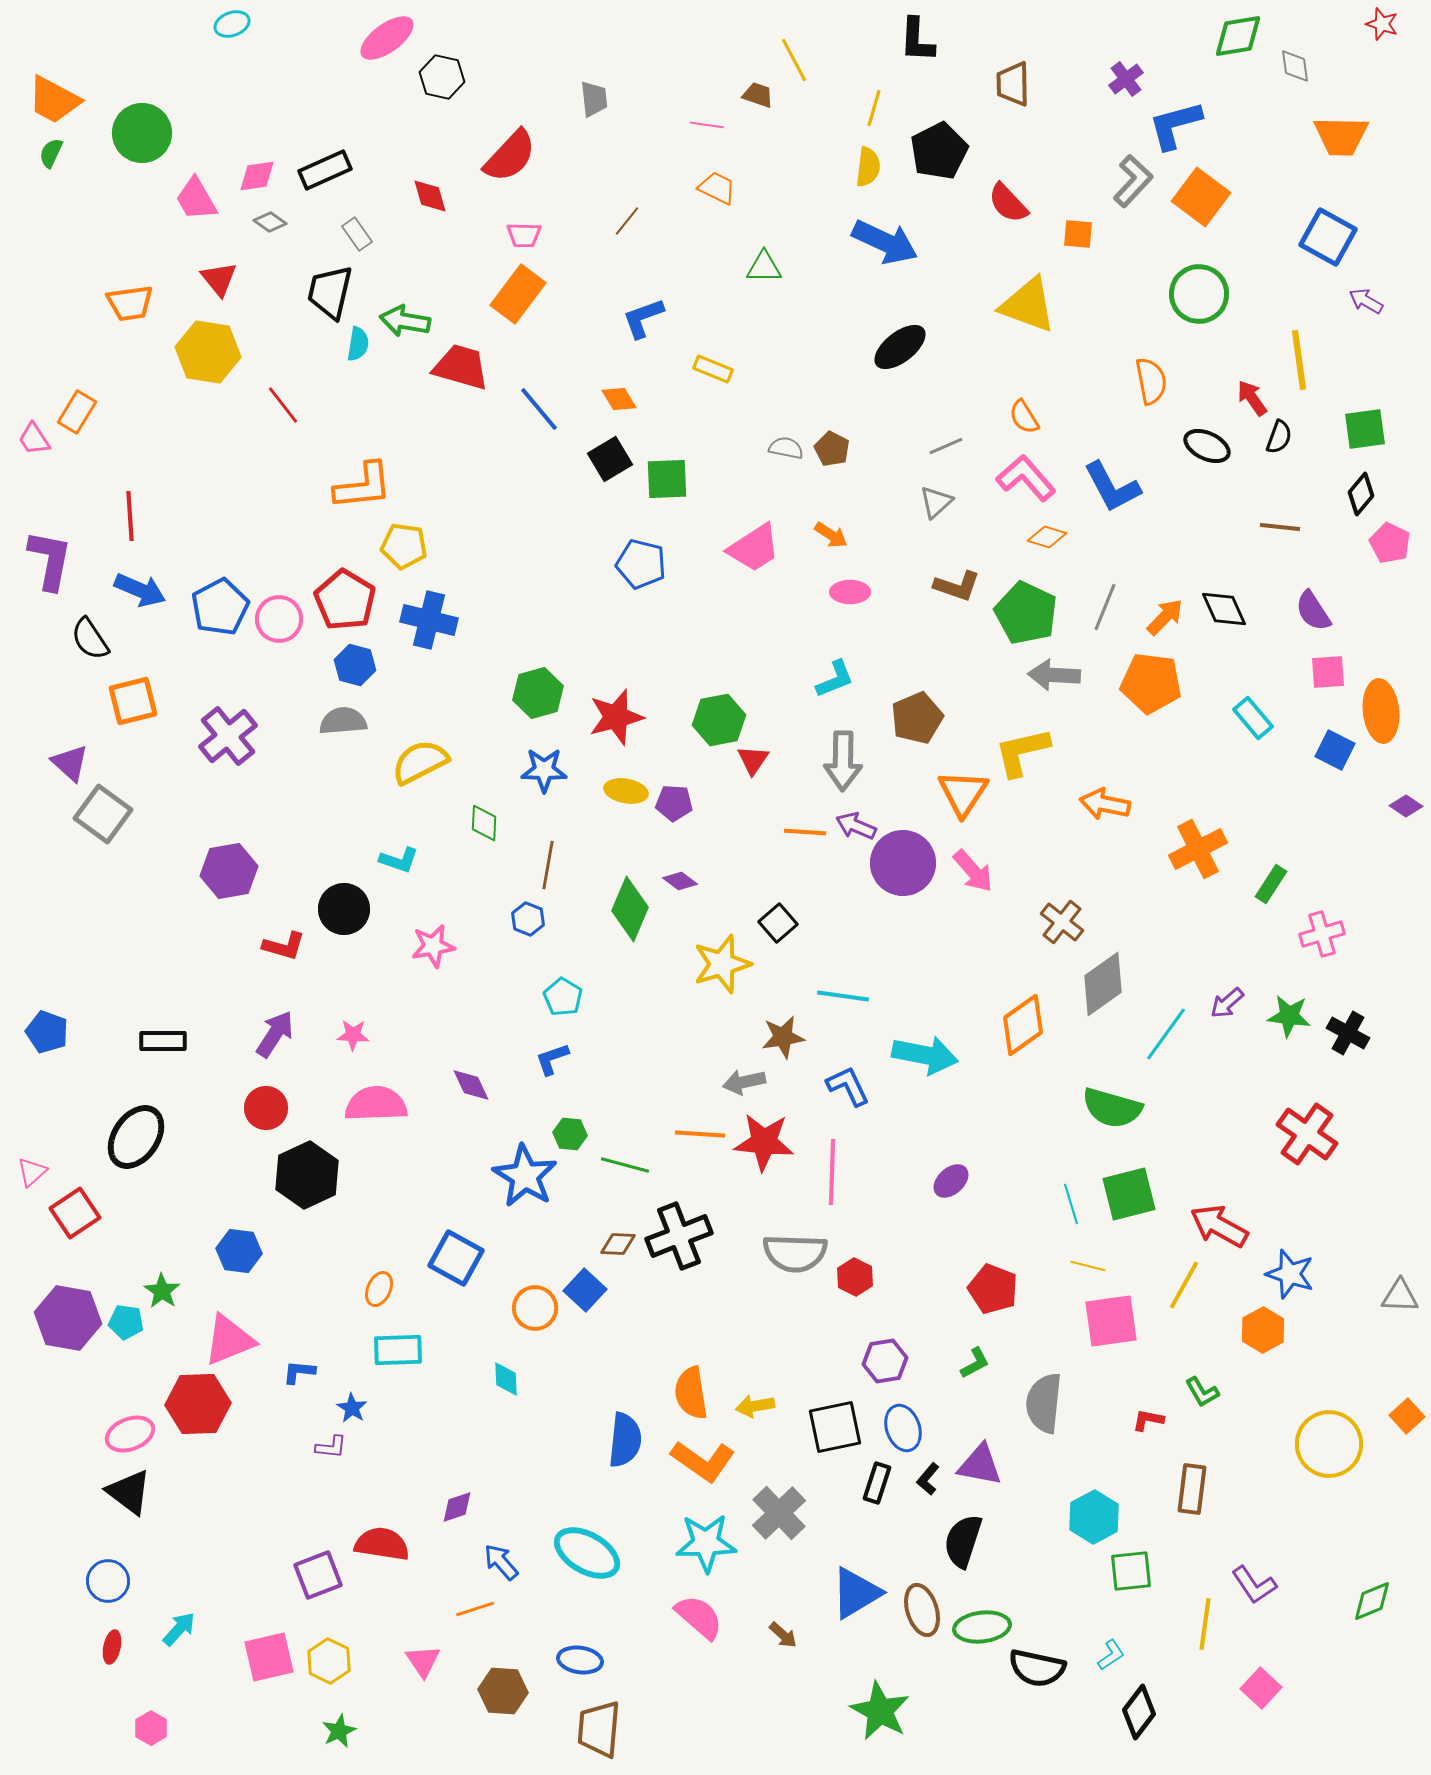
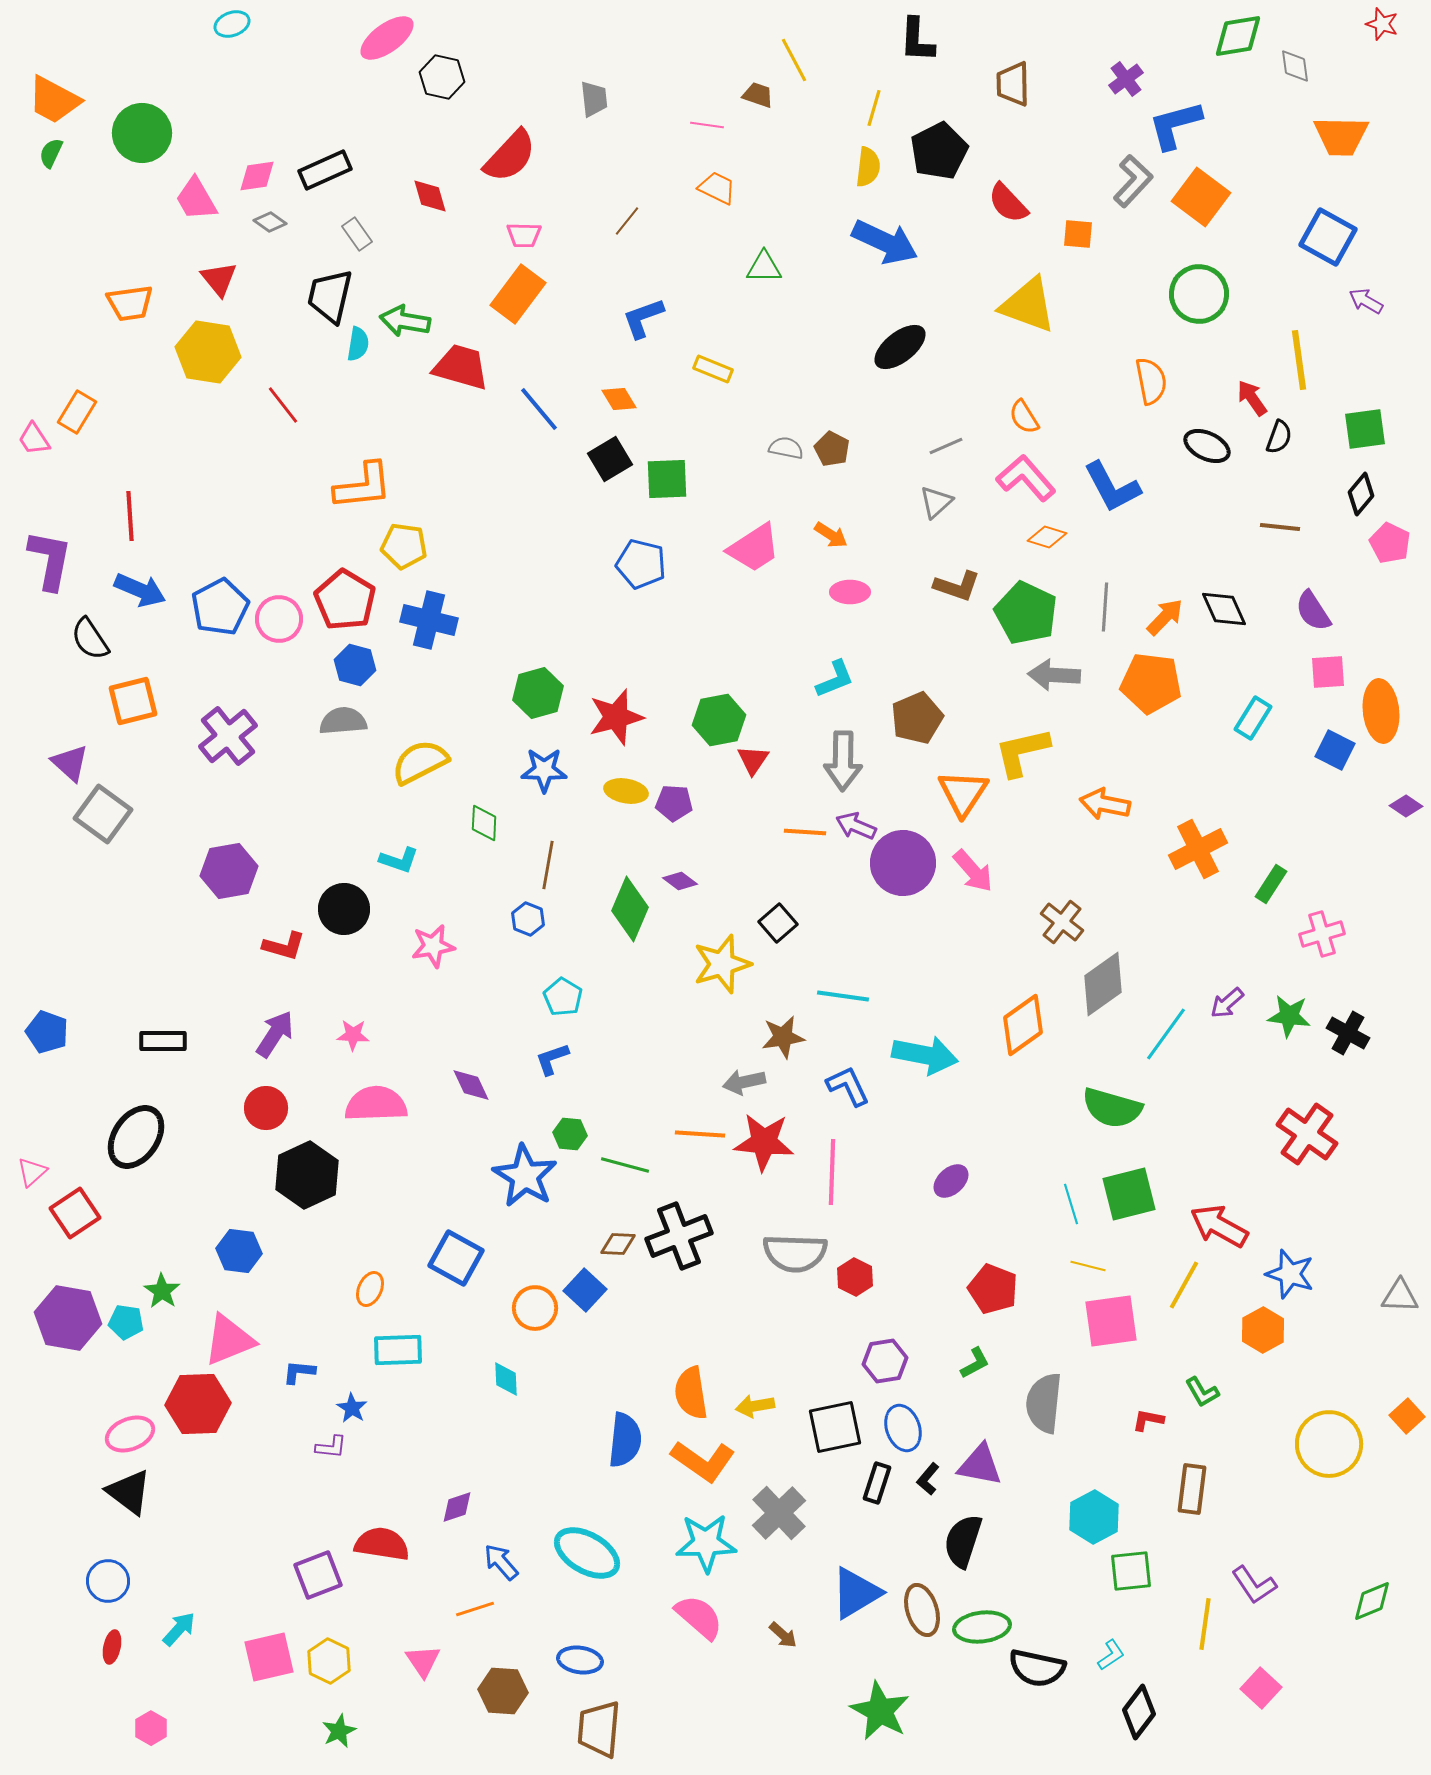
black trapezoid at (330, 292): moved 4 px down
gray line at (1105, 607): rotated 18 degrees counterclockwise
cyan rectangle at (1253, 718): rotated 72 degrees clockwise
orange ellipse at (379, 1289): moved 9 px left
